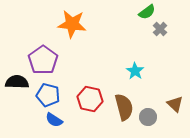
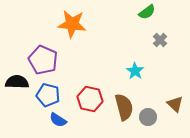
gray cross: moved 11 px down
purple pentagon: rotated 12 degrees counterclockwise
blue semicircle: moved 4 px right
